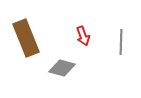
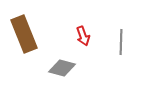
brown rectangle: moved 2 px left, 4 px up
